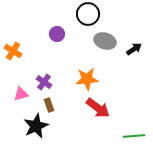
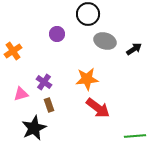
orange cross: rotated 24 degrees clockwise
black star: moved 2 px left, 2 px down
green line: moved 1 px right
